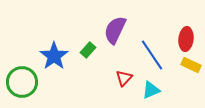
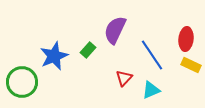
blue star: rotated 12 degrees clockwise
